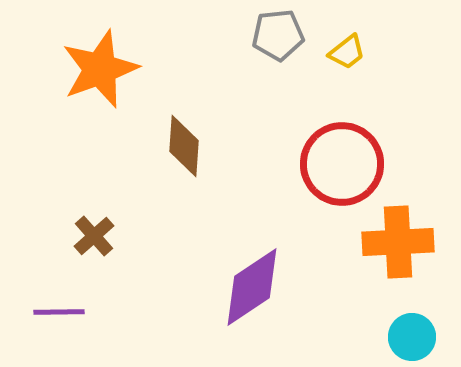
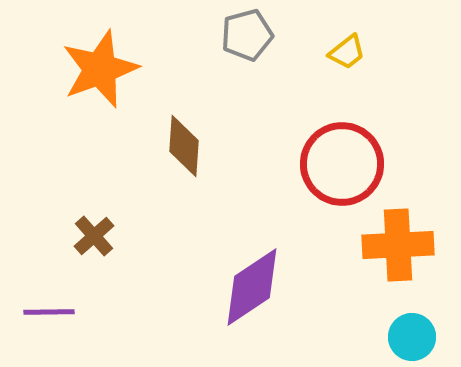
gray pentagon: moved 31 px left; rotated 9 degrees counterclockwise
orange cross: moved 3 px down
purple line: moved 10 px left
